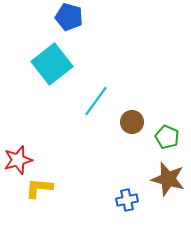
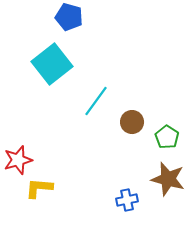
green pentagon: rotated 10 degrees clockwise
